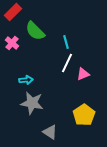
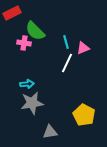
red rectangle: moved 1 px left, 1 px down; rotated 18 degrees clockwise
pink cross: moved 12 px right; rotated 32 degrees counterclockwise
pink triangle: moved 26 px up
cyan arrow: moved 1 px right, 4 px down
gray star: rotated 20 degrees counterclockwise
yellow pentagon: rotated 10 degrees counterclockwise
gray triangle: rotated 42 degrees counterclockwise
